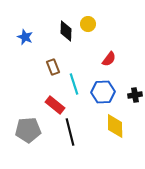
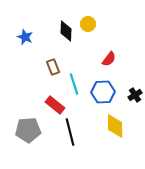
black cross: rotated 24 degrees counterclockwise
